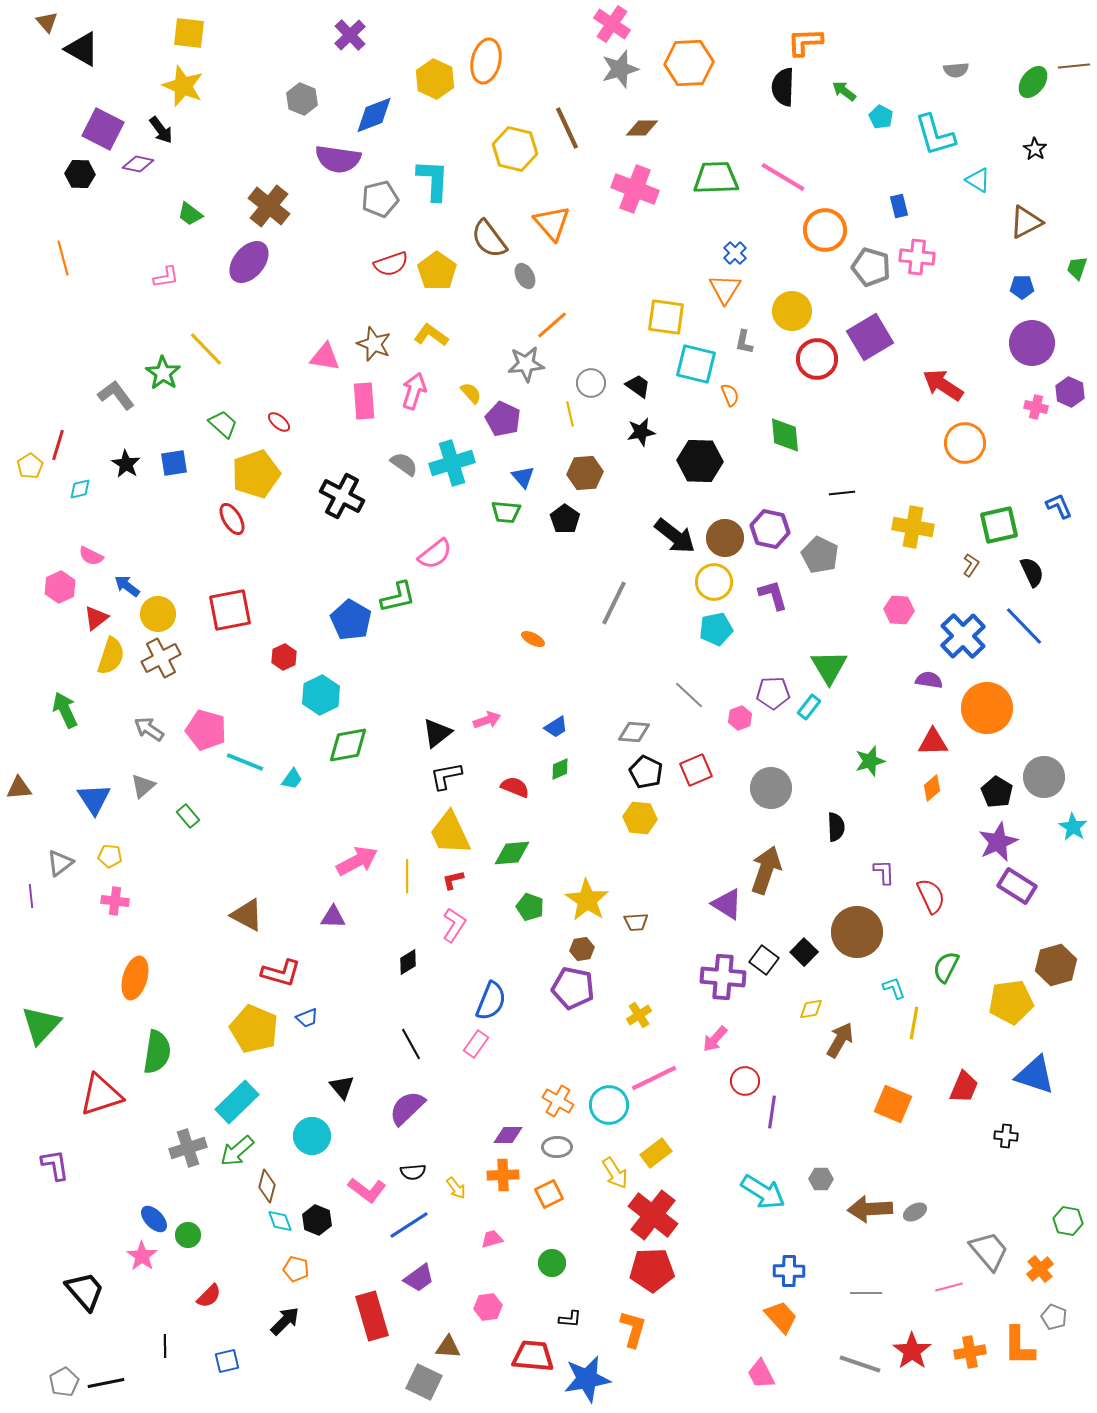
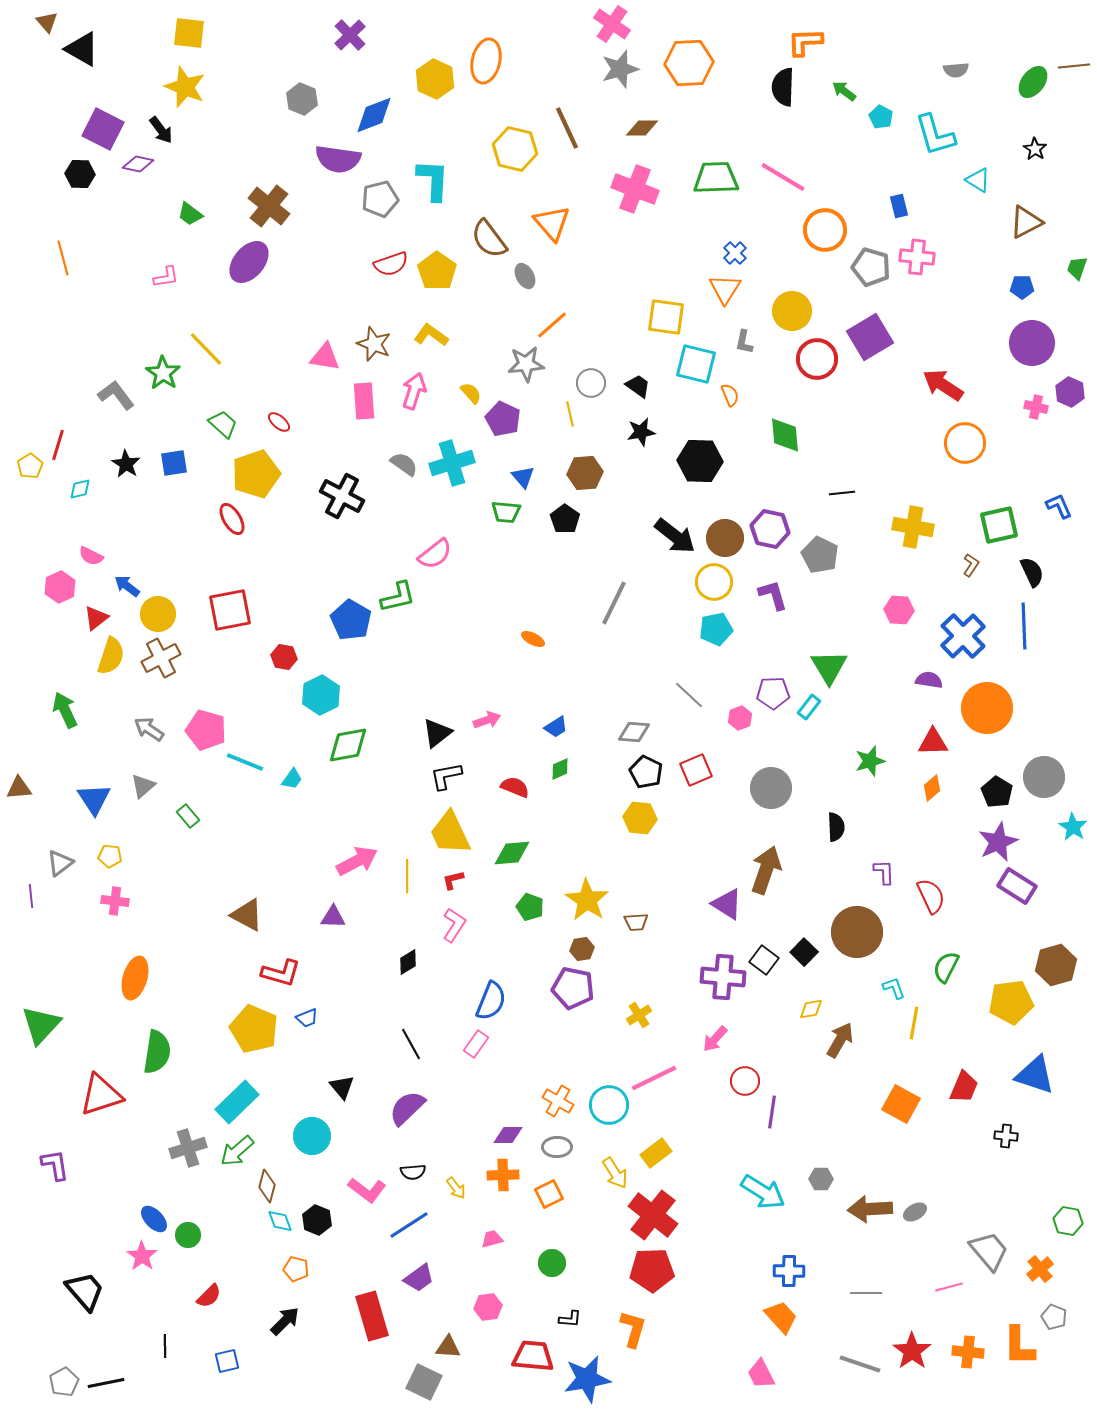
yellow star at (183, 86): moved 2 px right, 1 px down
blue line at (1024, 626): rotated 42 degrees clockwise
red hexagon at (284, 657): rotated 25 degrees counterclockwise
orange square at (893, 1104): moved 8 px right; rotated 6 degrees clockwise
orange cross at (970, 1352): moved 2 px left; rotated 16 degrees clockwise
